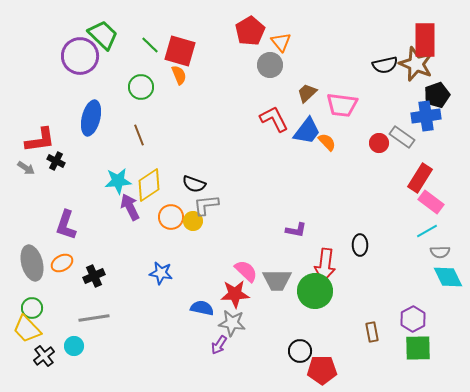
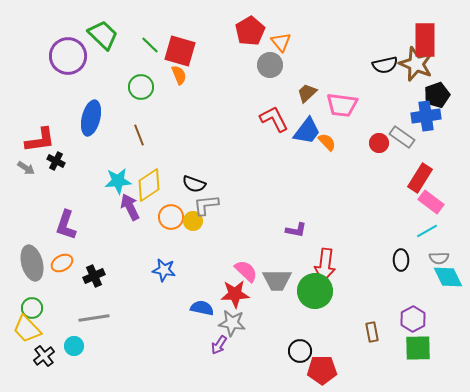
purple circle at (80, 56): moved 12 px left
black ellipse at (360, 245): moved 41 px right, 15 px down
gray semicircle at (440, 252): moved 1 px left, 6 px down
blue star at (161, 273): moved 3 px right, 3 px up
